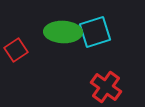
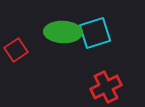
cyan square: moved 1 px down
red cross: rotated 28 degrees clockwise
